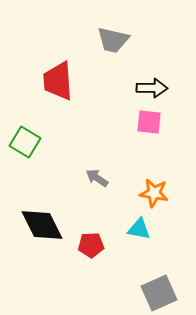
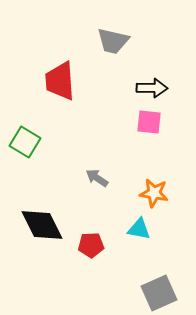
gray trapezoid: moved 1 px down
red trapezoid: moved 2 px right
